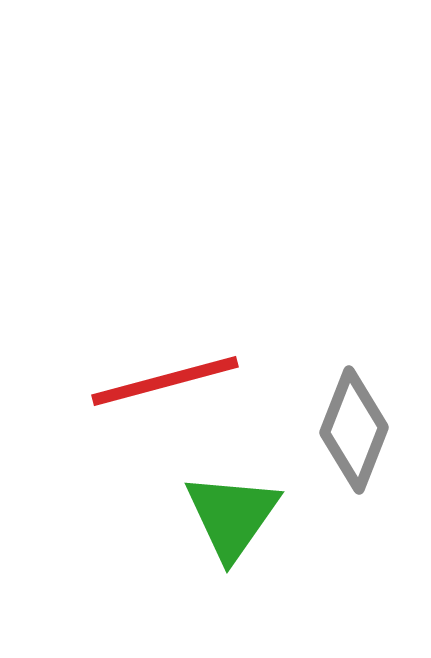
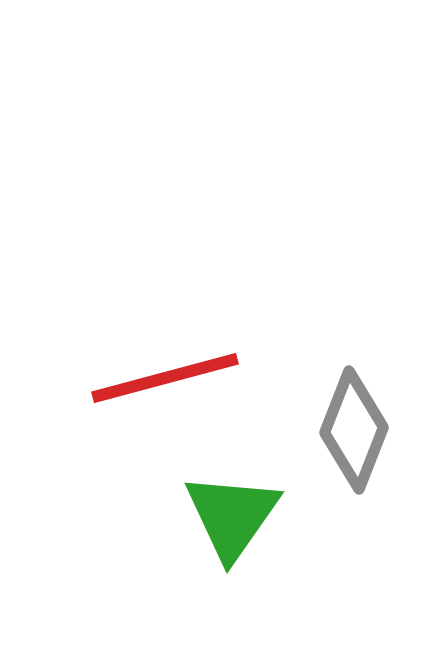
red line: moved 3 px up
